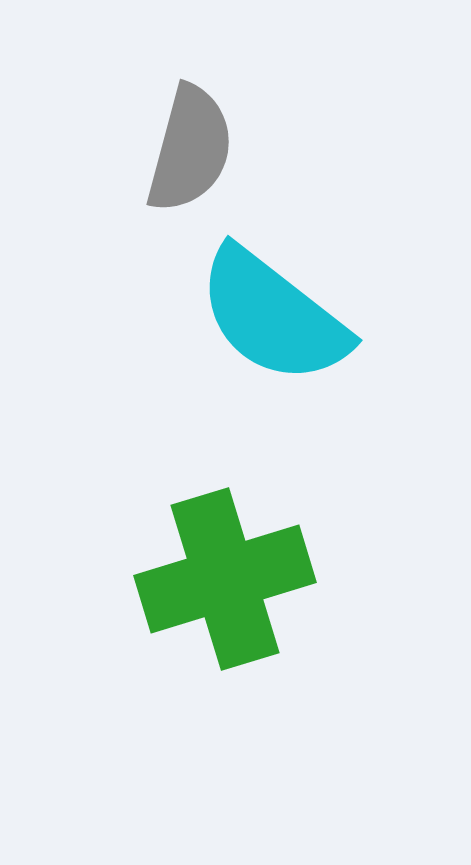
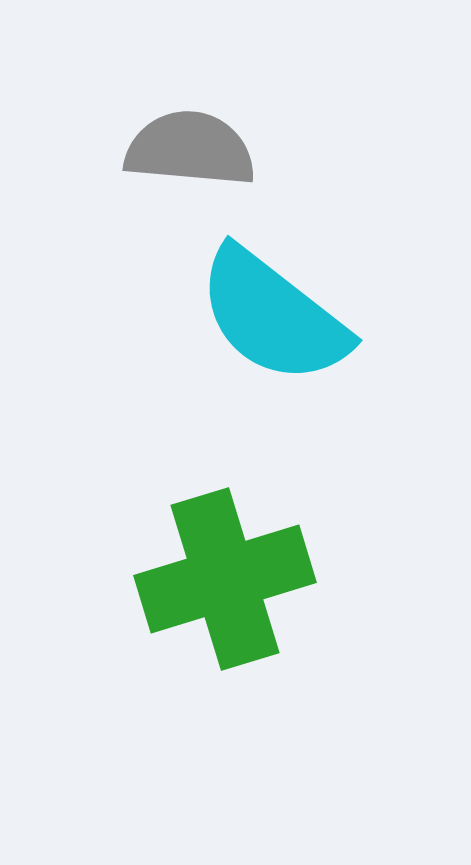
gray semicircle: rotated 100 degrees counterclockwise
